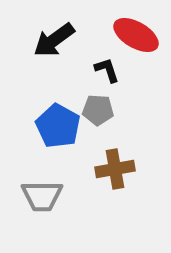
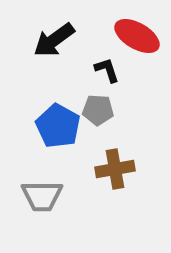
red ellipse: moved 1 px right, 1 px down
